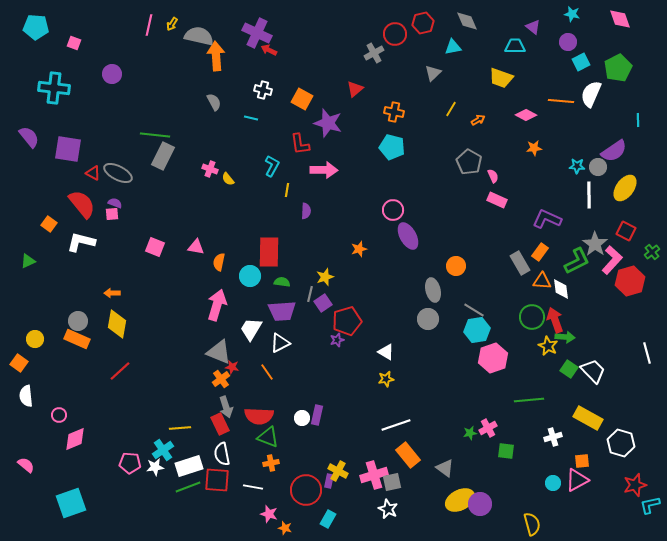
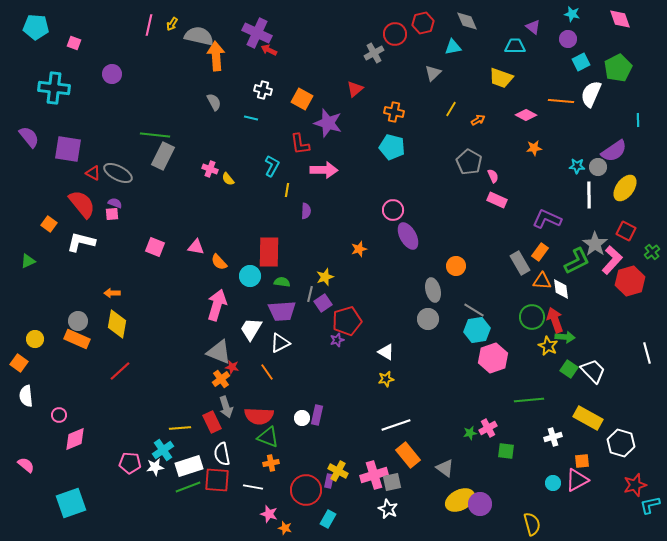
purple circle at (568, 42): moved 3 px up
orange semicircle at (219, 262): rotated 54 degrees counterclockwise
red rectangle at (220, 424): moved 8 px left, 2 px up
